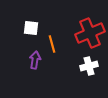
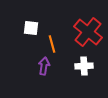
red cross: moved 2 px left, 1 px up; rotated 28 degrees counterclockwise
purple arrow: moved 9 px right, 6 px down
white cross: moved 5 px left; rotated 12 degrees clockwise
